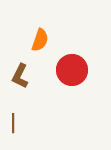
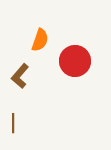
red circle: moved 3 px right, 9 px up
brown L-shape: rotated 15 degrees clockwise
